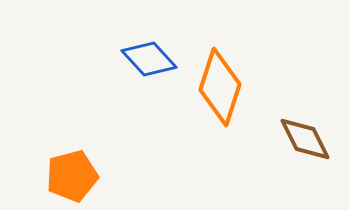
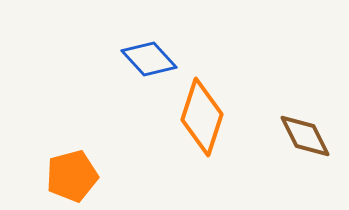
orange diamond: moved 18 px left, 30 px down
brown diamond: moved 3 px up
